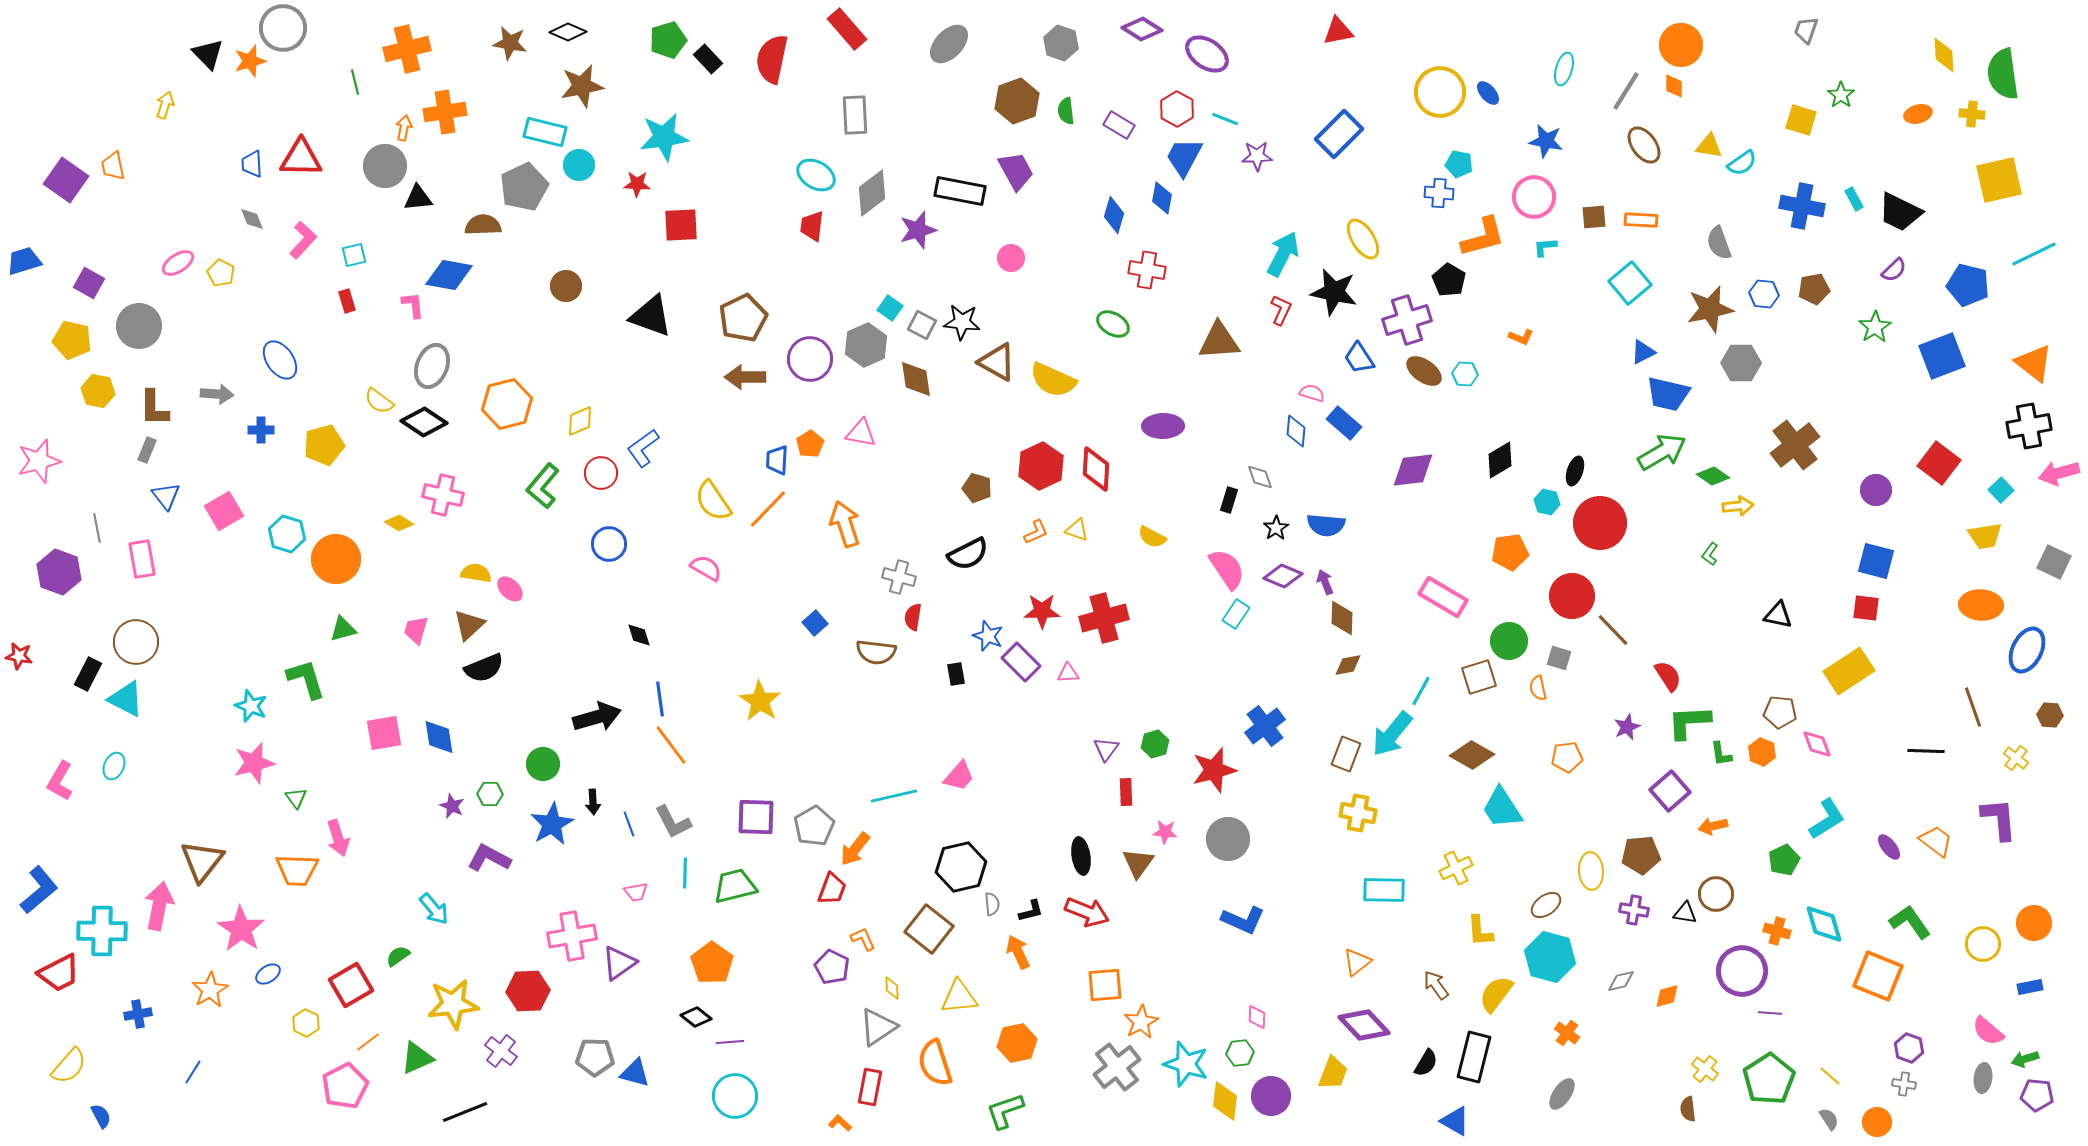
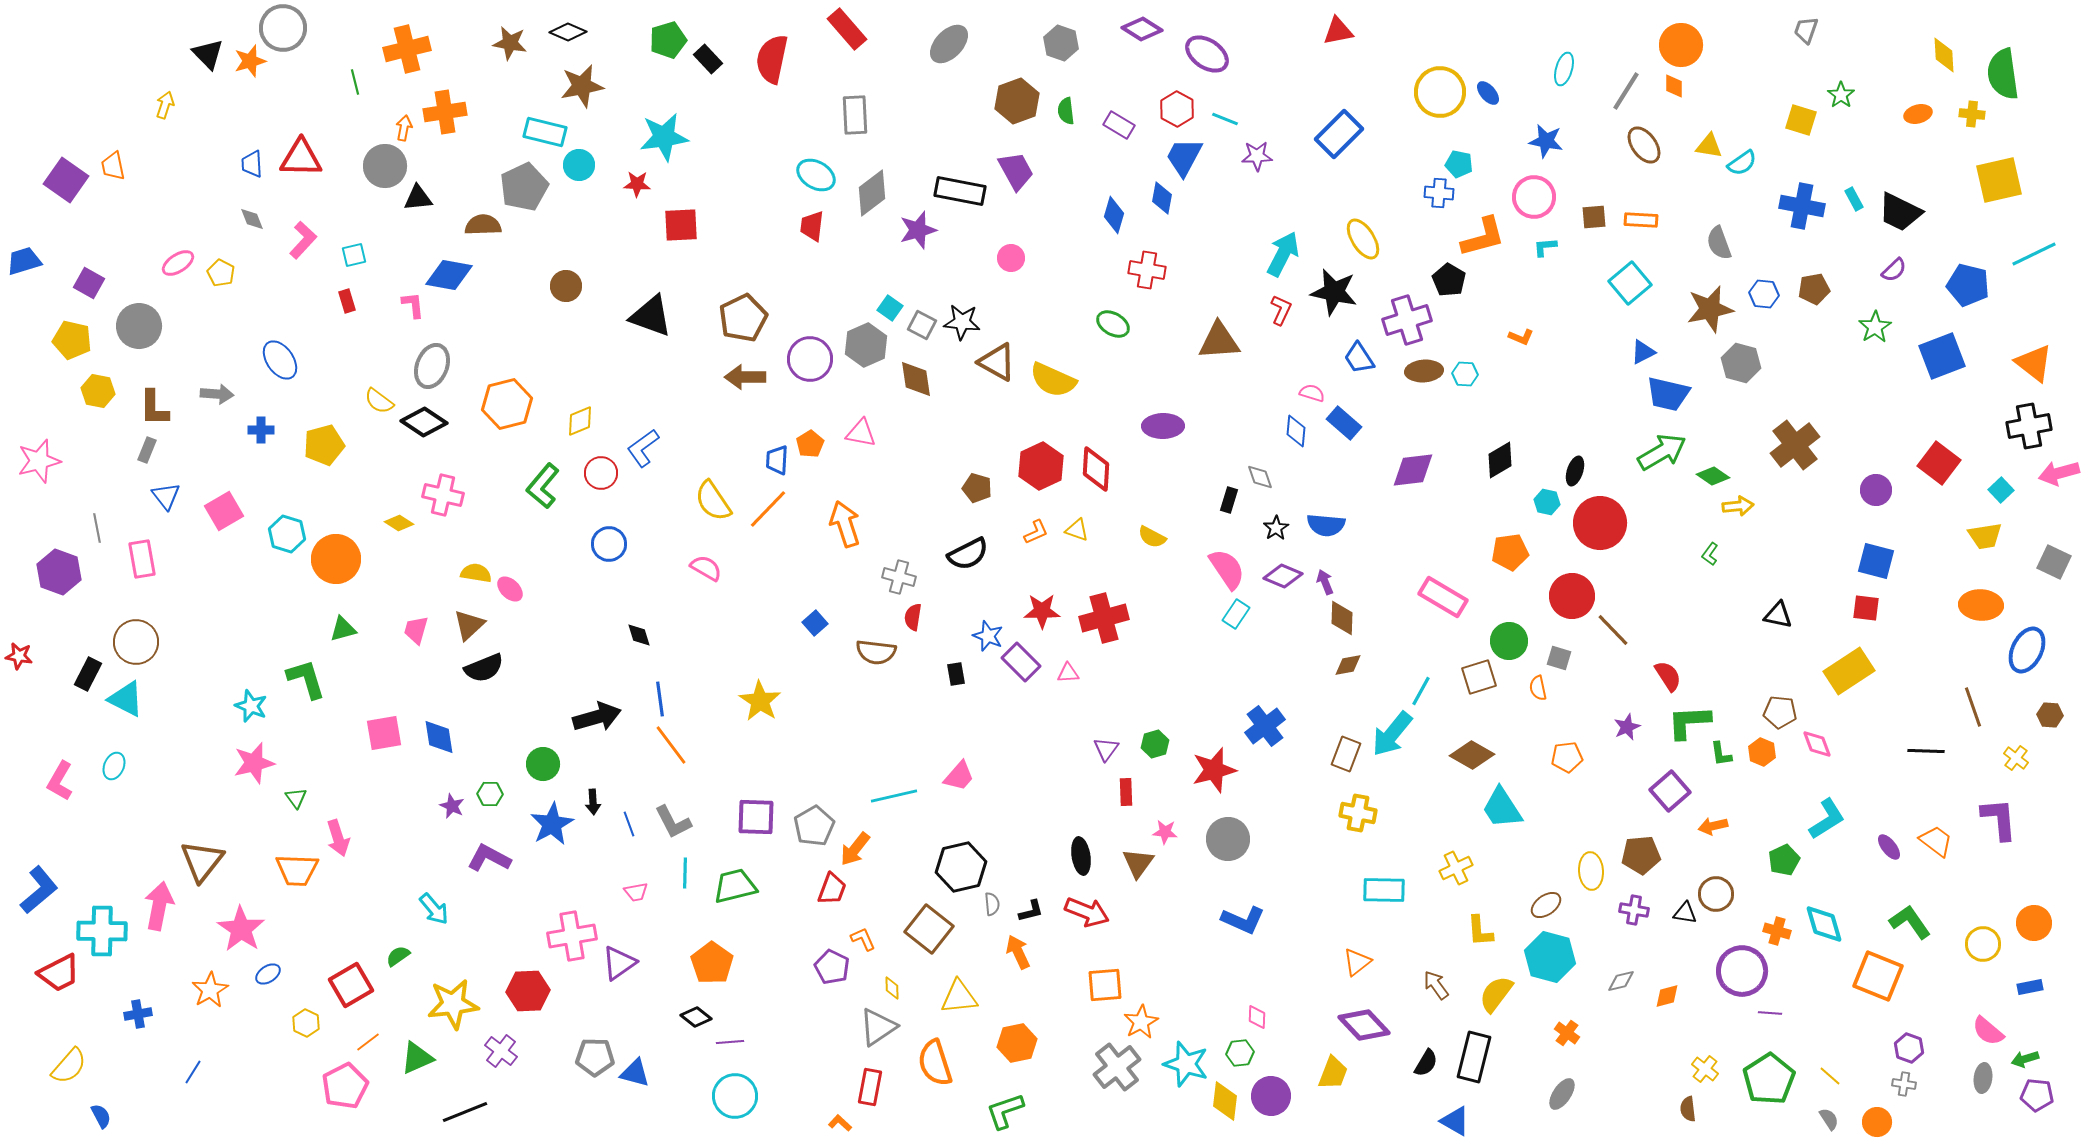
gray hexagon at (1741, 363): rotated 15 degrees clockwise
brown ellipse at (1424, 371): rotated 39 degrees counterclockwise
